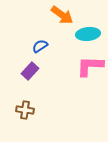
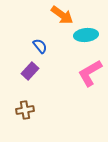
cyan ellipse: moved 2 px left, 1 px down
blue semicircle: rotated 84 degrees clockwise
pink L-shape: moved 7 px down; rotated 32 degrees counterclockwise
brown cross: rotated 18 degrees counterclockwise
